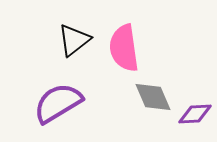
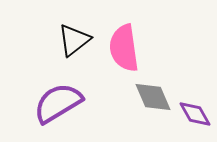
purple diamond: rotated 64 degrees clockwise
